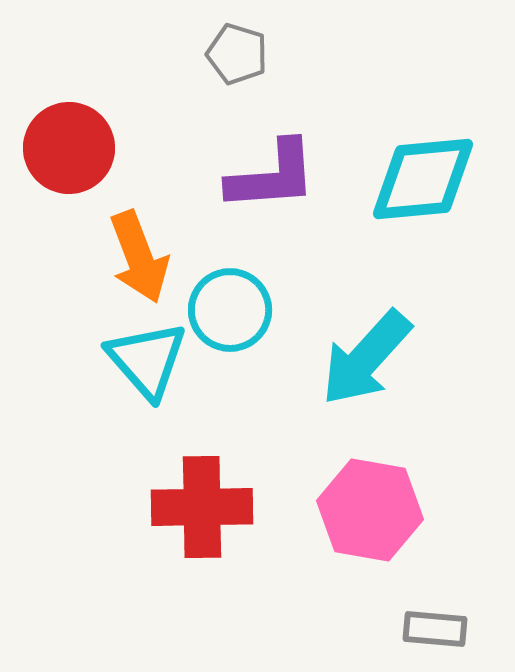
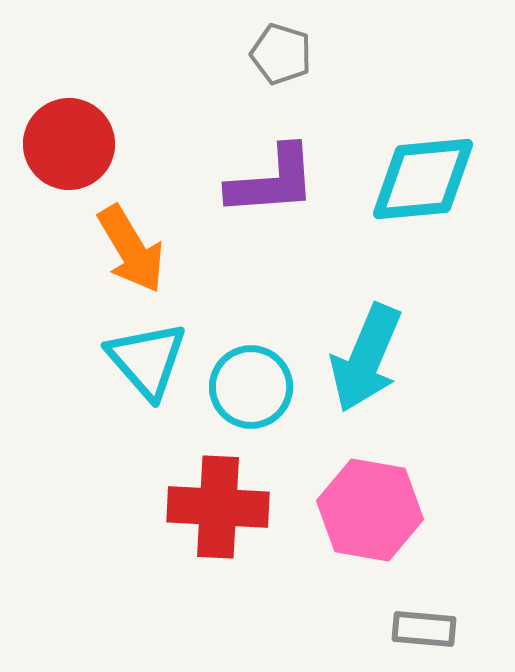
gray pentagon: moved 44 px right
red circle: moved 4 px up
purple L-shape: moved 5 px down
orange arrow: moved 8 px left, 8 px up; rotated 10 degrees counterclockwise
cyan circle: moved 21 px right, 77 px down
cyan arrow: rotated 19 degrees counterclockwise
red cross: moved 16 px right; rotated 4 degrees clockwise
gray rectangle: moved 11 px left
